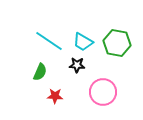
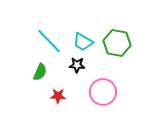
cyan line: rotated 12 degrees clockwise
red star: moved 3 px right
